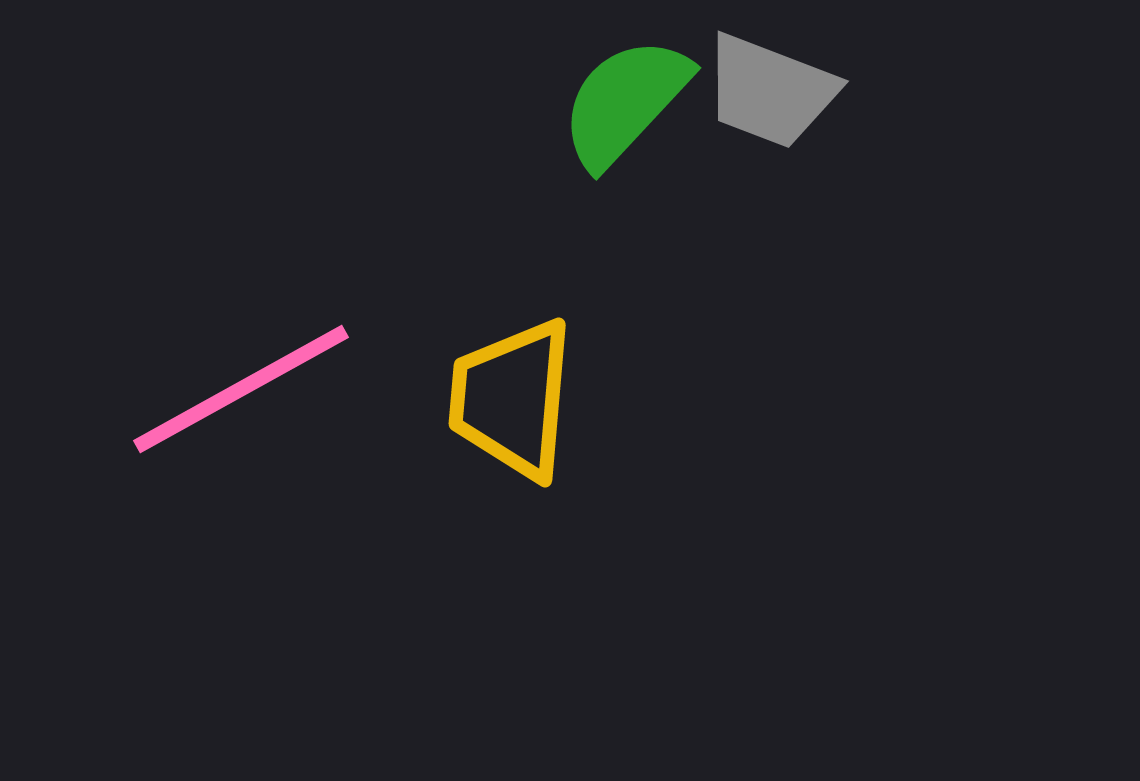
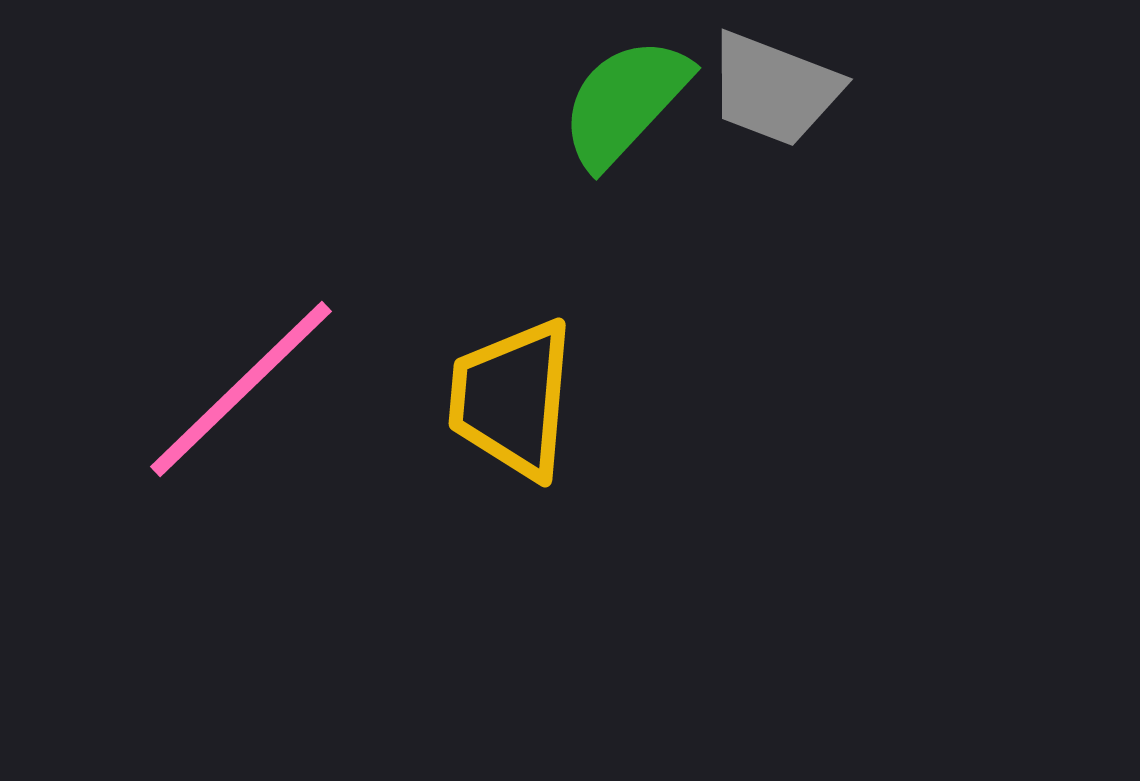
gray trapezoid: moved 4 px right, 2 px up
pink line: rotated 15 degrees counterclockwise
